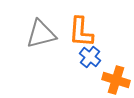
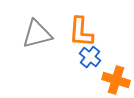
gray triangle: moved 4 px left
